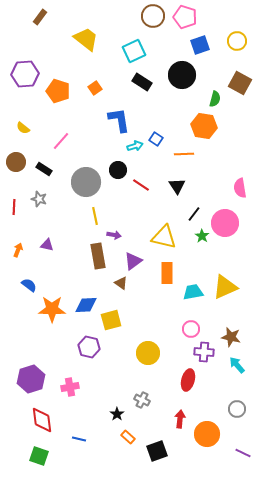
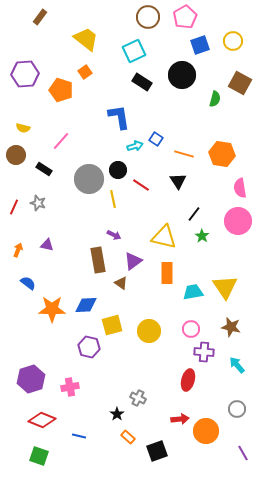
brown circle at (153, 16): moved 5 px left, 1 px down
pink pentagon at (185, 17): rotated 25 degrees clockwise
yellow circle at (237, 41): moved 4 px left
orange square at (95, 88): moved 10 px left, 16 px up
orange pentagon at (58, 91): moved 3 px right, 1 px up
blue L-shape at (119, 120): moved 3 px up
orange hexagon at (204, 126): moved 18 px right, 28 px down
yellow semicircle at (23, 128): rotated 24 degrees counterclockwise
orange line at (184, 154): rotated 18 degrees clockwise
brown circle at (16, 162): moved 7 px up
gray circle at (86, 182): moved 3 px right, 3 px up
black triangle at (177, 186): moved 1 px right, 5 px up
gray star at (39, 199): moved 1 px left, 4 px down
red line at (14, 207): rotated 21 degrees clockwise
yellow line at (95, 216): moved 18 px right, 17 px up
pink circle at (225, 223): moved 13 px right, 2 px up
purple arrow at (114, 235): rotated 16 degrees clockwise
brown rectangle at (98, 256): moved 4 px down
blue semicircle at (29, 285): moved 1 px left, 2 px up
yellow triangle at (225, 287): rotated 40 degrees counterclockwise
yellow square at (111, 320): moved 1 px right, 5 px down
brown star at (231, 337): moved 10 px up
yellow circle at (148, 353): moved 1 px right, 22 px up
gray cross at (142, 400): moved 4 px left, 2 px up
red arrow at (180, 419): rotated 78 degrees clockwise
red diamond at (42, 420): rotated 60 degrees counterclockwise
orange circle at (207, 434): moved 1 px left, 3 px up
blue line at (79, 439): moved 3 px up
purple line at (243, 453): rotated 35 degrees clockwise
